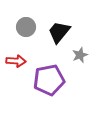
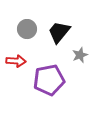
gray circle: moved 1 px right, 2 px down
